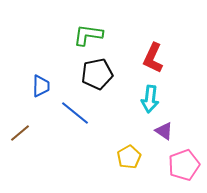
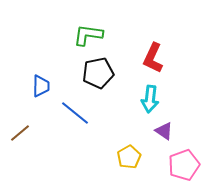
black pentagon: moved 1 px right, 1 px up
